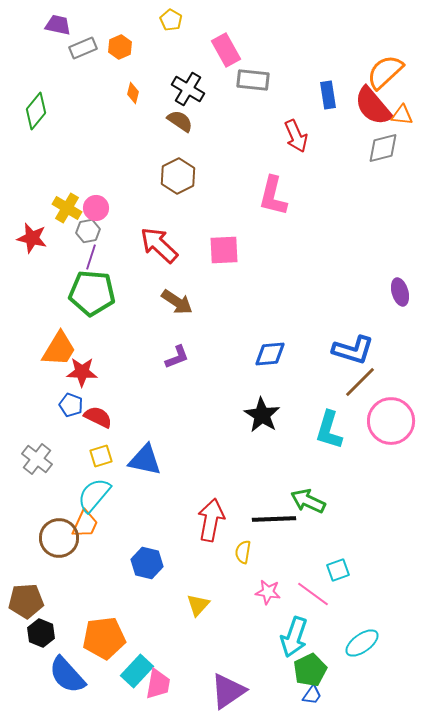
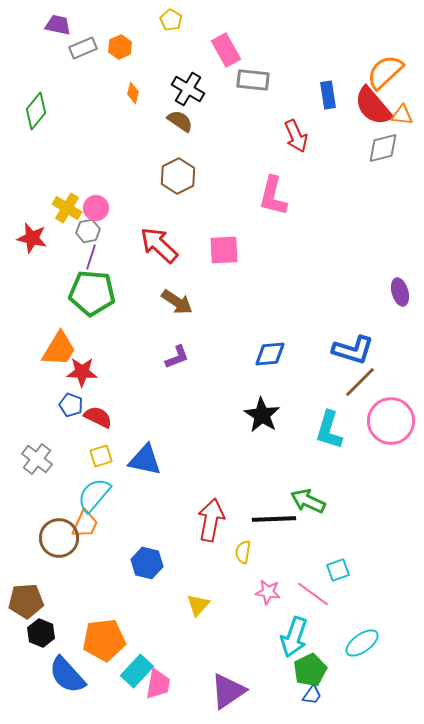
orange pentagon at (104, 638): moved 2 px down
